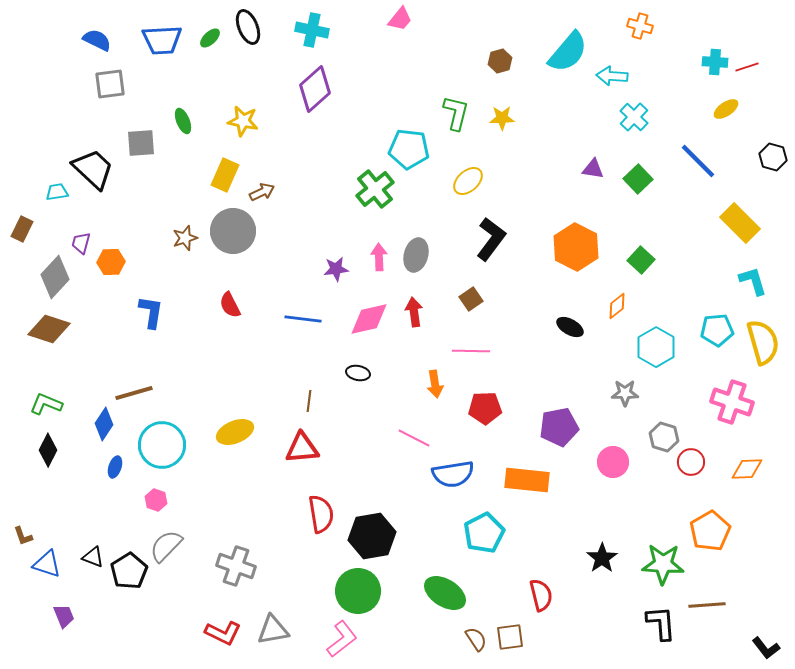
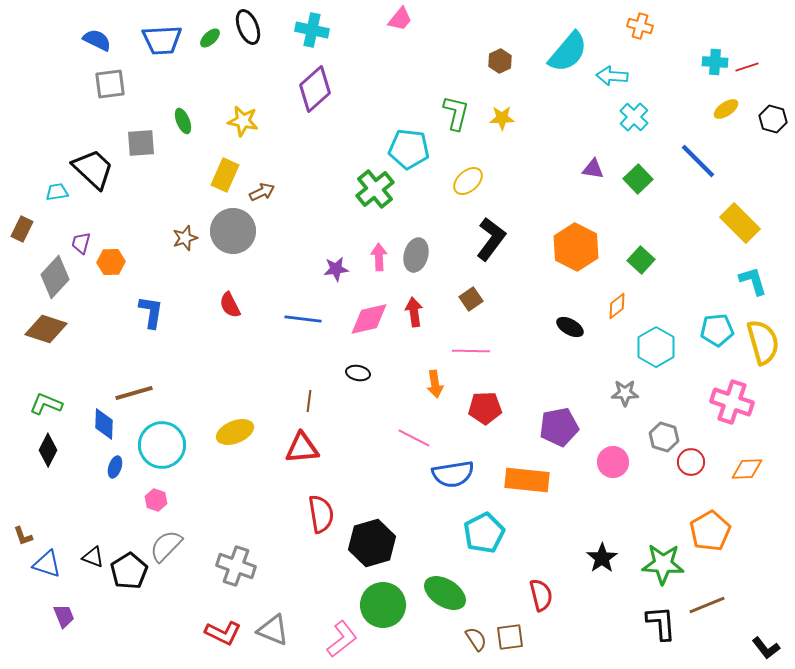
brown hexagon at (500, 61): rotated 10 degrees counterclockwise
black hexagon at (773, 157): moved 38 px up
brown diamond at (49, 329): moved 3 px left
blue diamond at (104, 424): rotated 32 degrees counterclockwise
black hexagon at (372, 536): moved 7 px down; rotated 6 degrees counterclockwise
green circle at (358, 591): moved 25 px right, 14 px down
brown line at (707, 605): rotated 18 degrees counterclockwise
gray triangle at (273, 630): rotated 32 degrees clockwise
